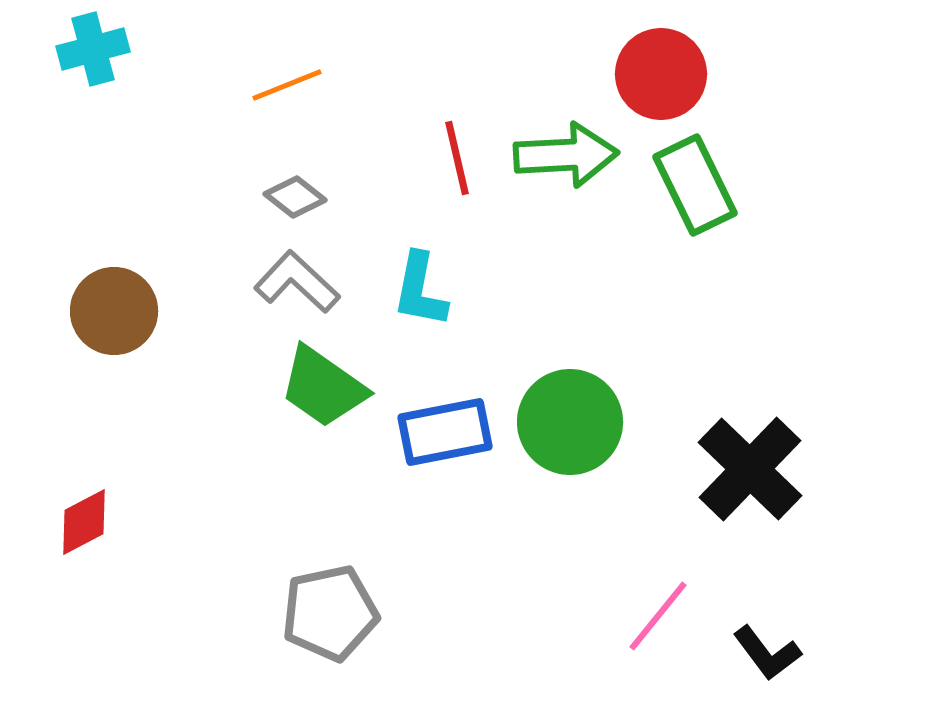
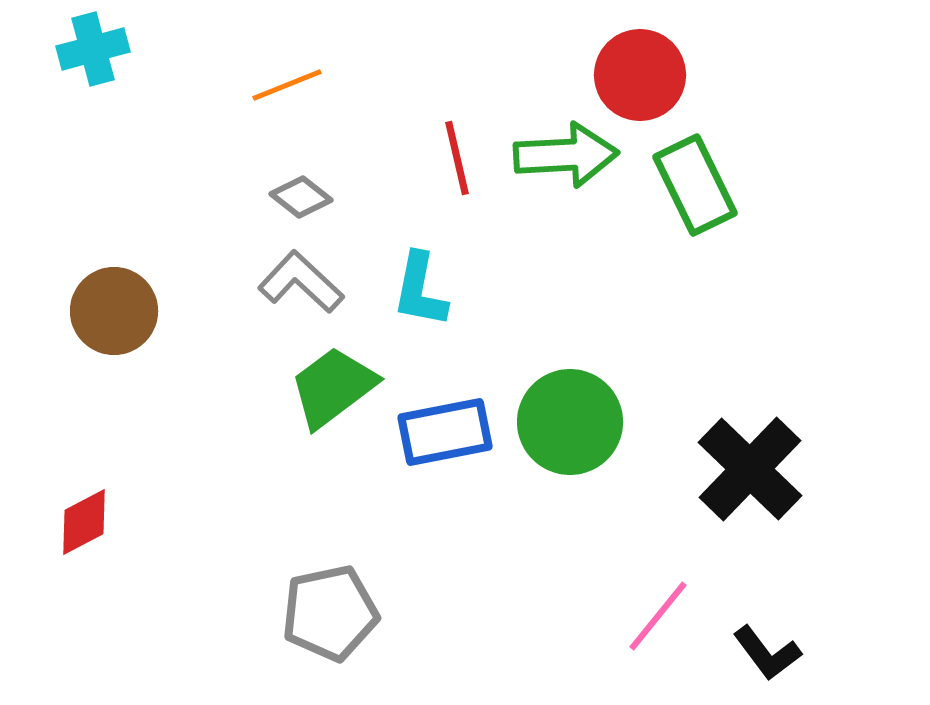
red circle: moved 21 px left, 1 px down
gray diamond: moved 6 px right
gray L-shape: moved 4 px right
green trapezoid: moved 10 px right; rotated 108 degrees clockwise
